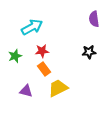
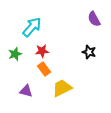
purple semicircle: rotated 21 degrees counterclockwise
cyan arrow: rotated 20 degrees counterclockwise
black star: rotated 24 degrees clockwise
green star: moved 2 px up
yellow trapezoid: moved 4 px right
